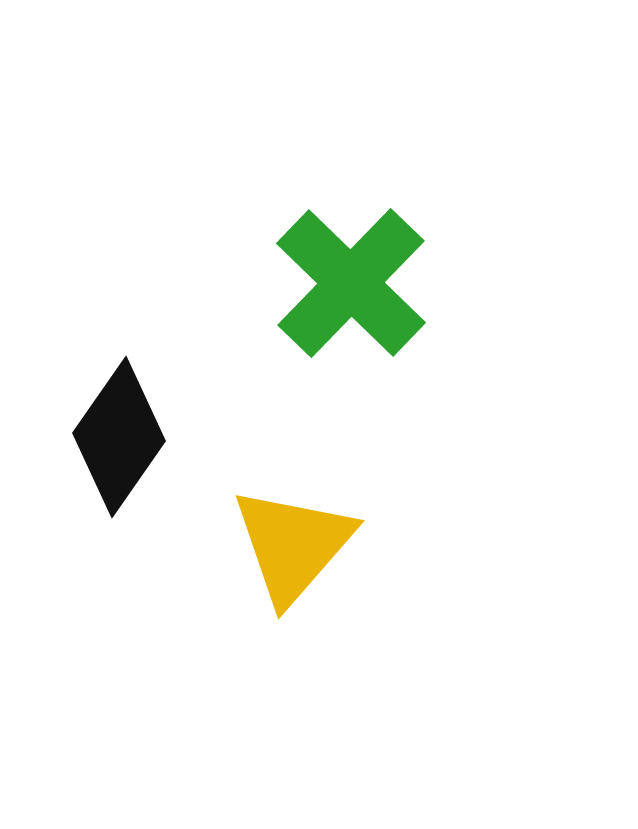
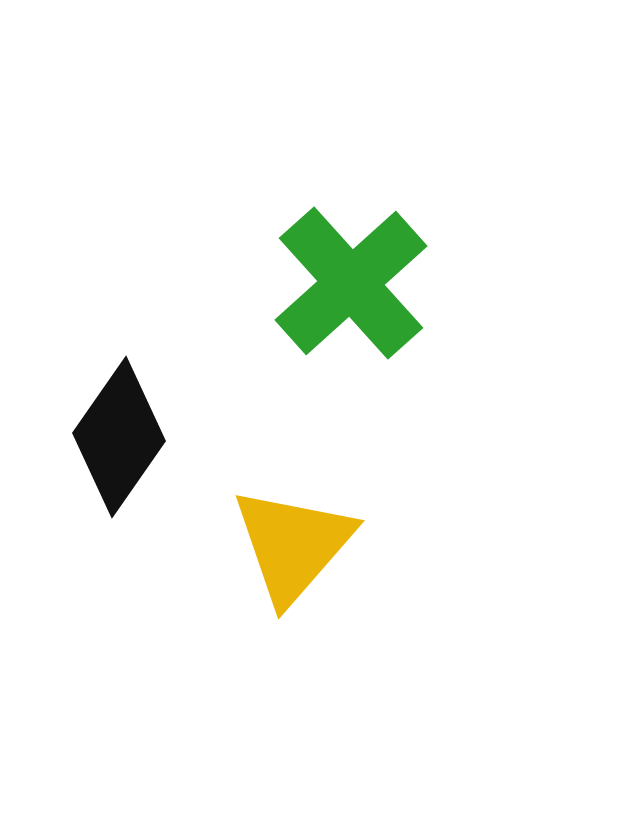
green cross: rotated 4 degrees clockwise
